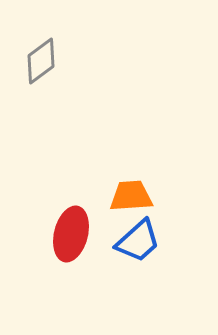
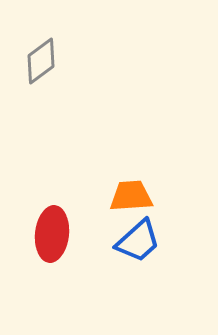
red ellipse: moved 19 px left; rotated 8 degrees counterclockwise
